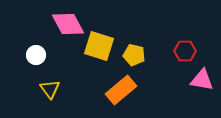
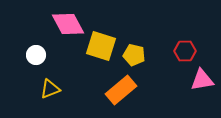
yellow square: moved 2 px right
pink triangle: rotated 20 degrees counterclockwise
yellow triangle: rotated 45 degrees clockwise
